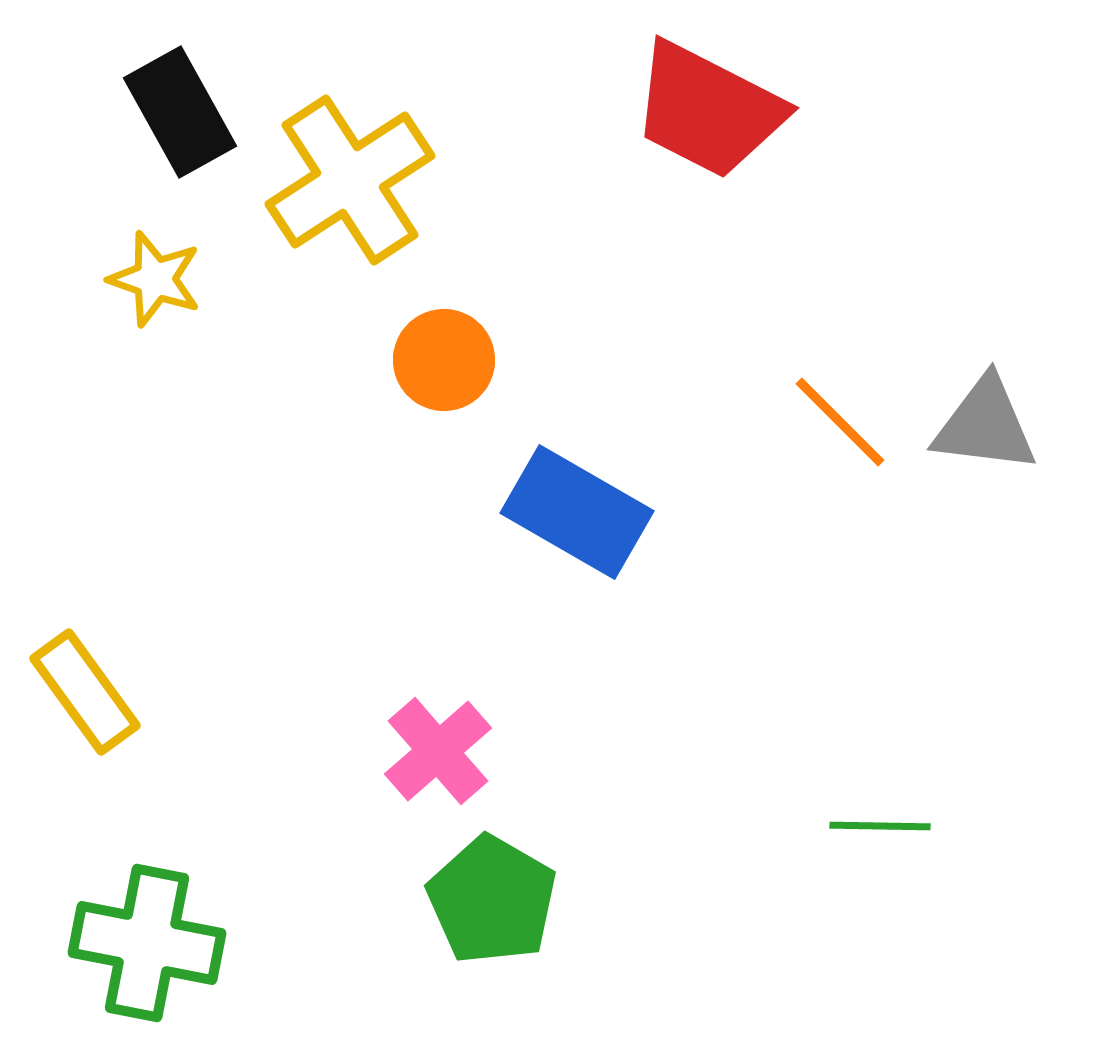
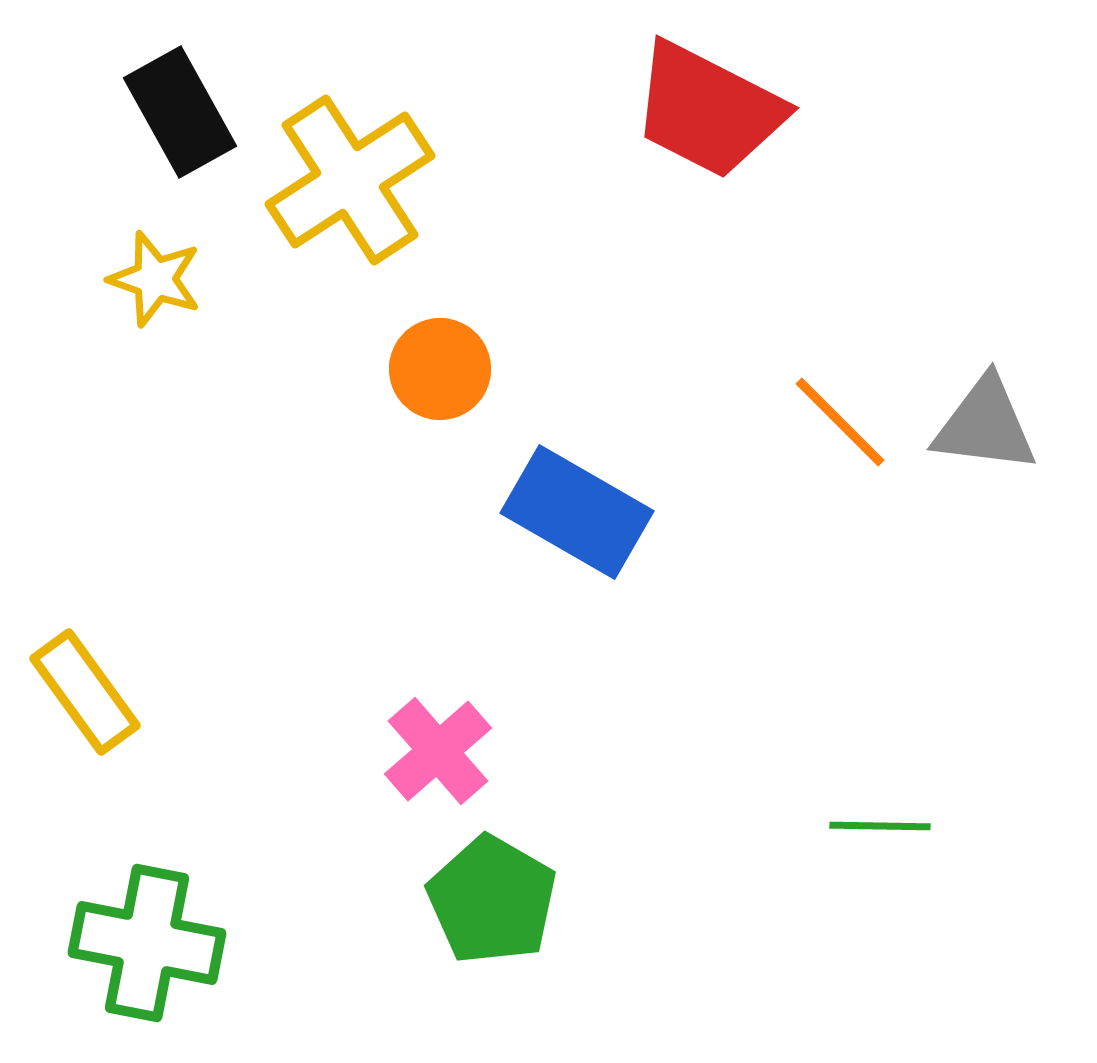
orange circle: moved 4 px left, 9 px down
